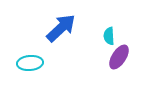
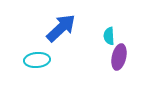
purple ellipse: rotated 20 degrees counterclockwise
cyan ellipse: moved 7 px right, 3 px up
